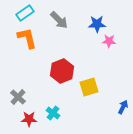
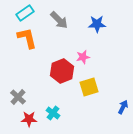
pink star: moved 26 px left, 16 px down; rotated 16 degrees counterclockwise
